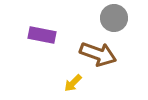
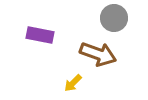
purple rectangle: moved 2 px left
